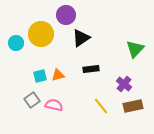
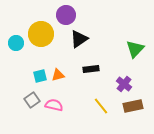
black triangle: moved 2 px left, 1 px down
